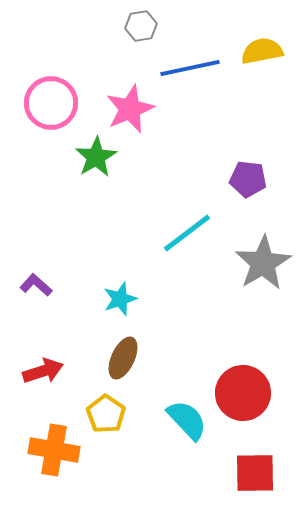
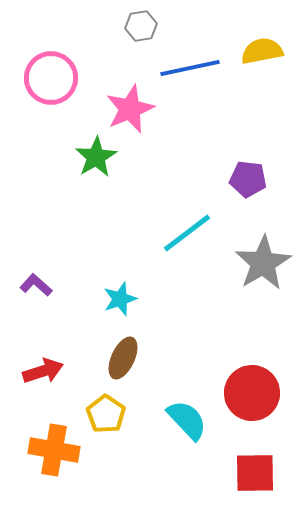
pink circle: moved 25 px up
red circle: moved 9 px right
